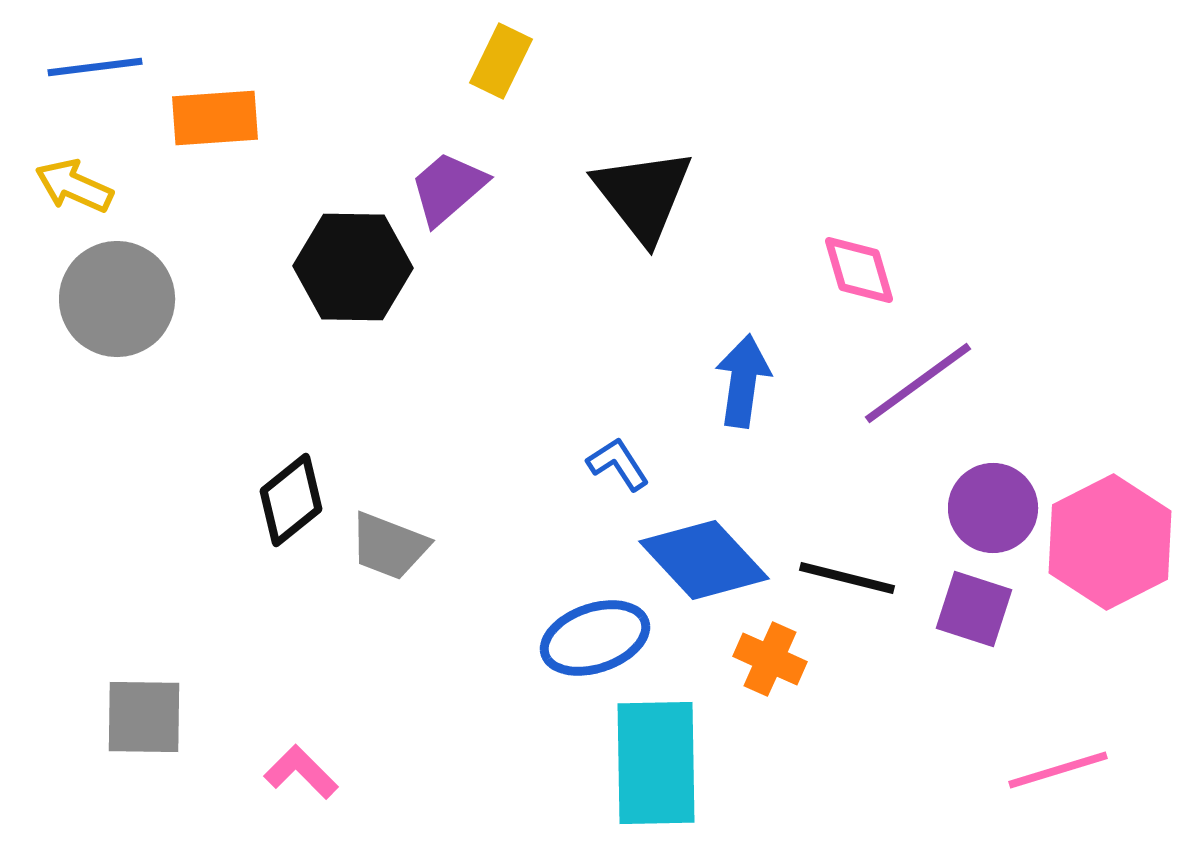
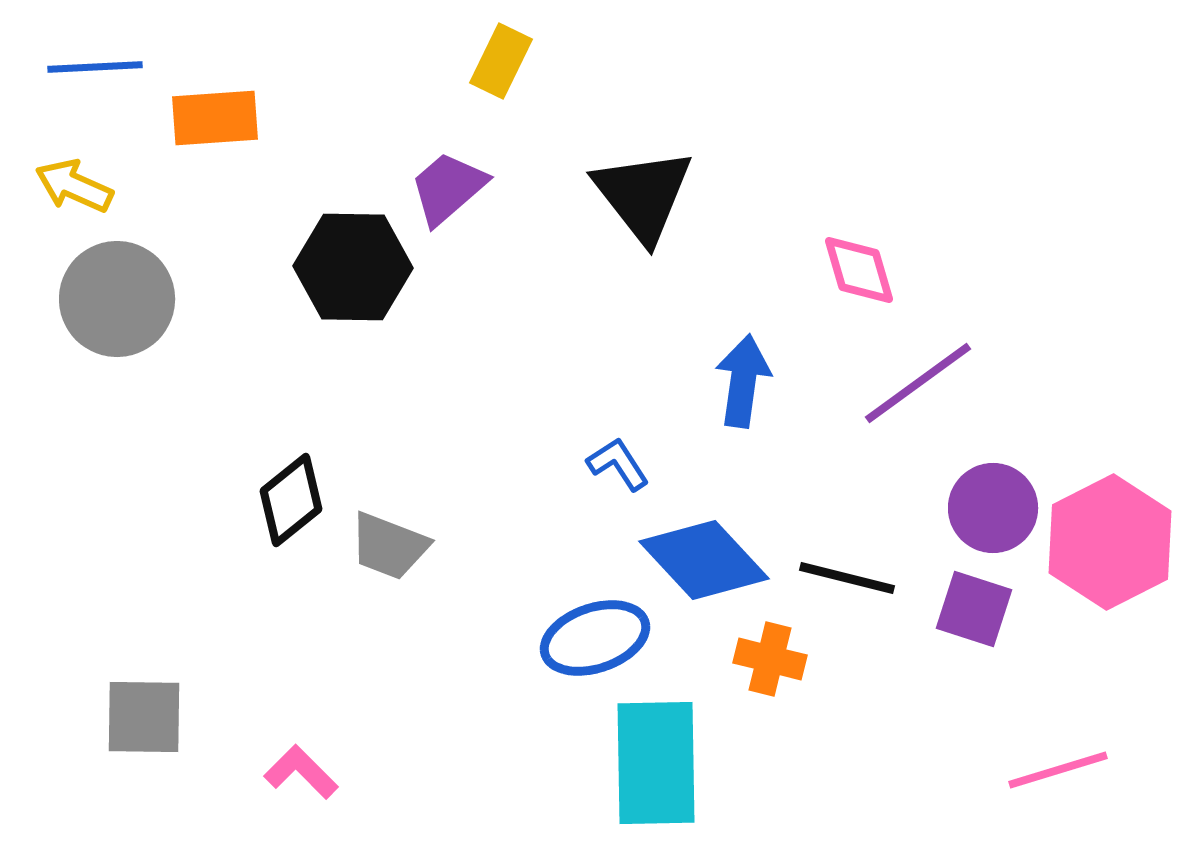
blue line: rotated 4 degrees clockwise
orange cross: rotated 10 degrees counterclockwise
